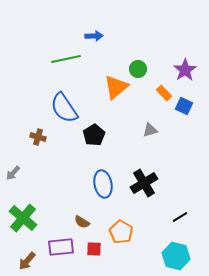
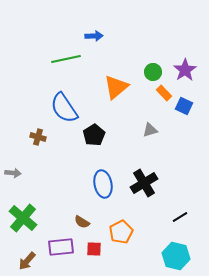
green circle: moved 15 px right, 3 px down
gray arrow: rotated 126 degrees counterclockwise
orange pentagon: rotated 15 degrees clockwise
